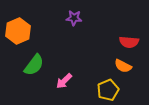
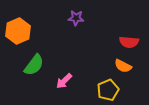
purple star: moved 2 px right
